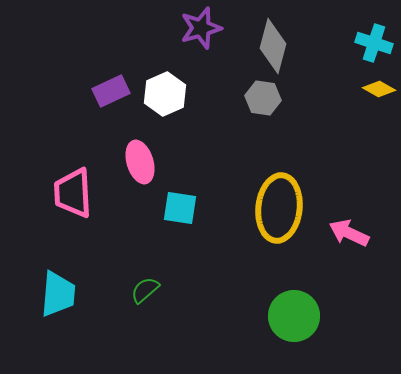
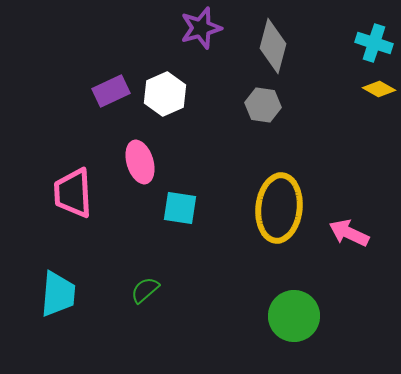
gray hexagon: moved 7 px down
